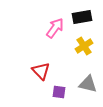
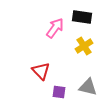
black rectangle: rotated 18 degrees clockwise
gray triangle: moved 3 px down
